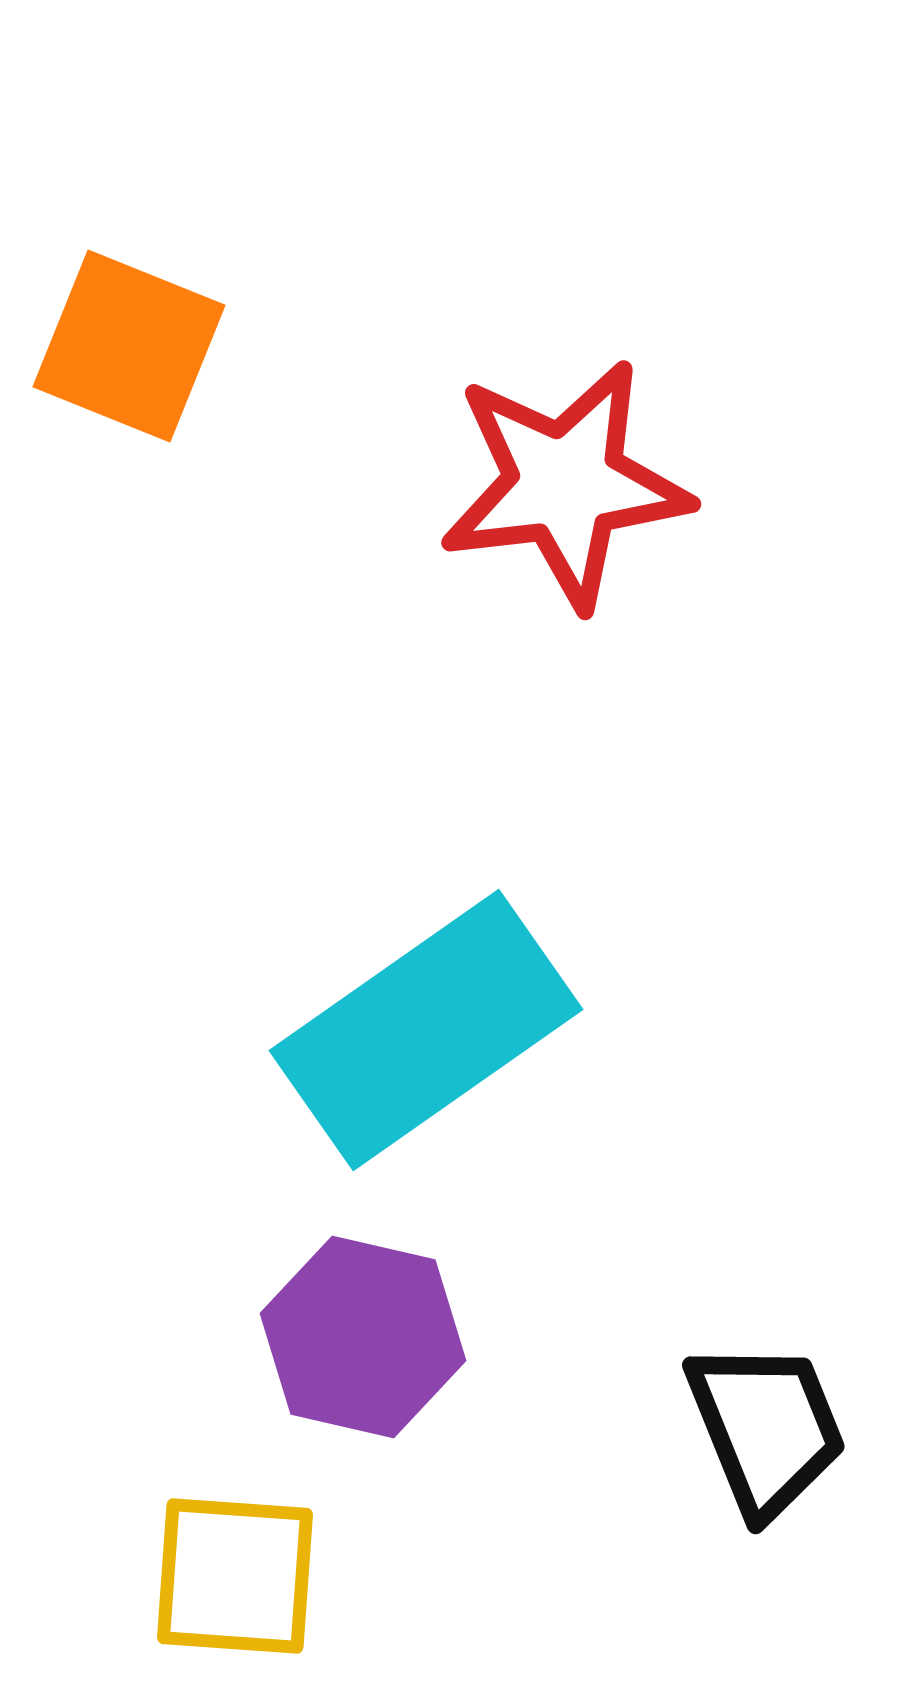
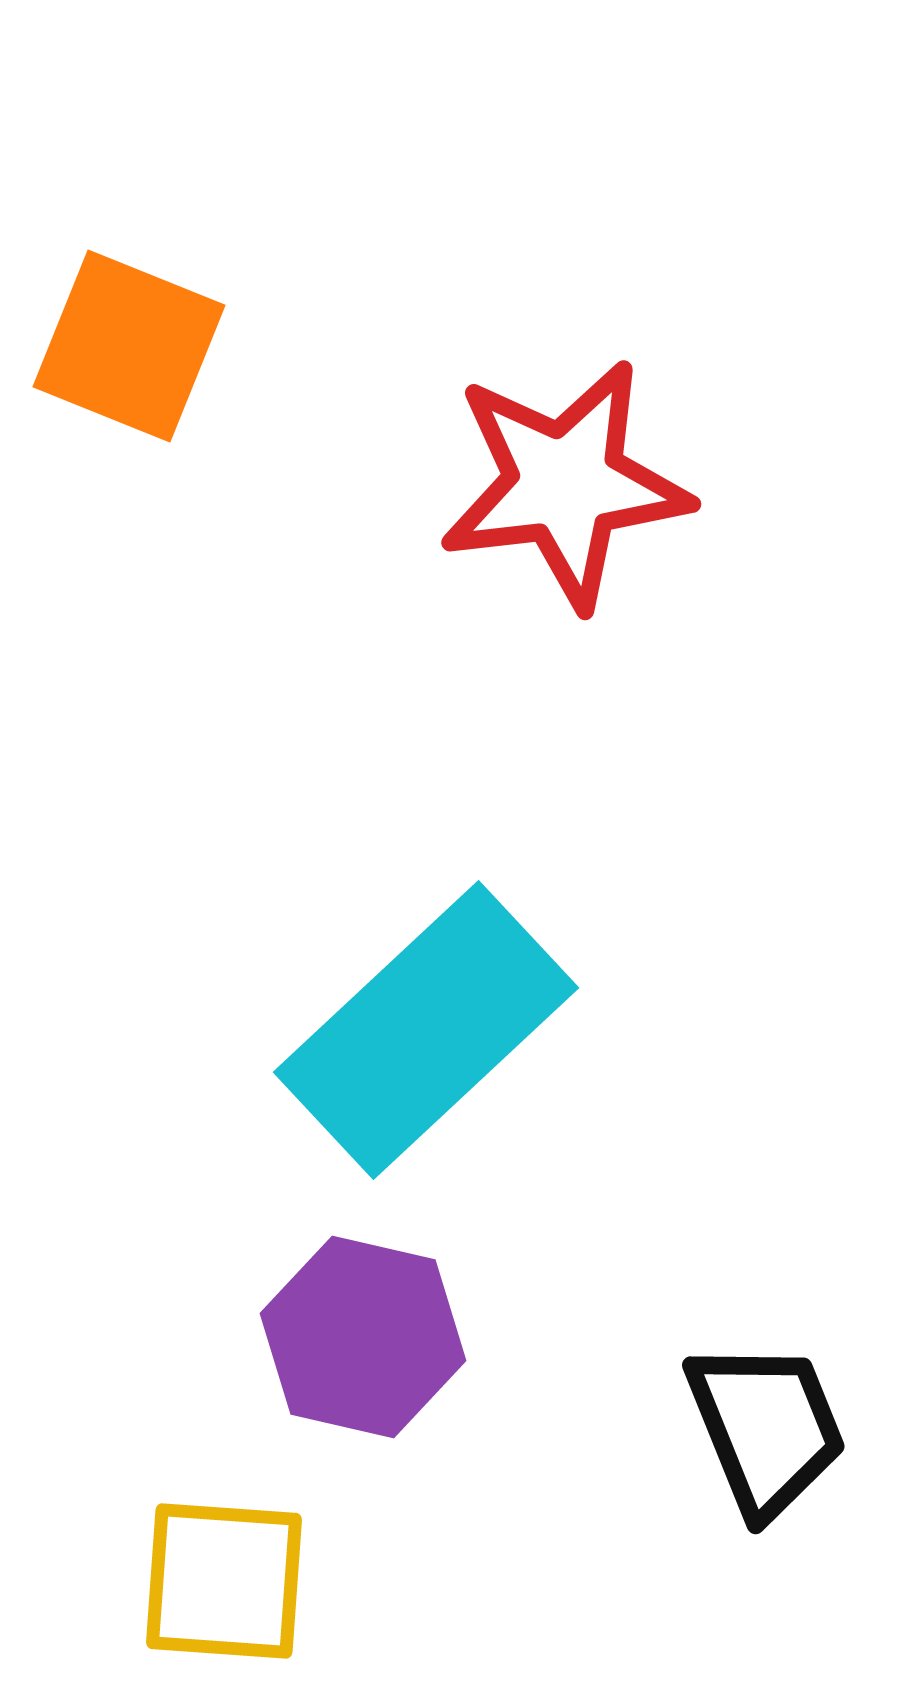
cyan rectangle: rotated 8 degrees counterclockwise
yellow square: moved 11 px left, 5 px down
